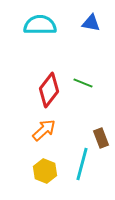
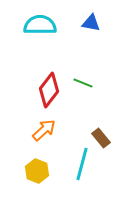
brown rectangle: rotated 18 degrees counterclockwise
yellow hexagon: moved 8 px left
